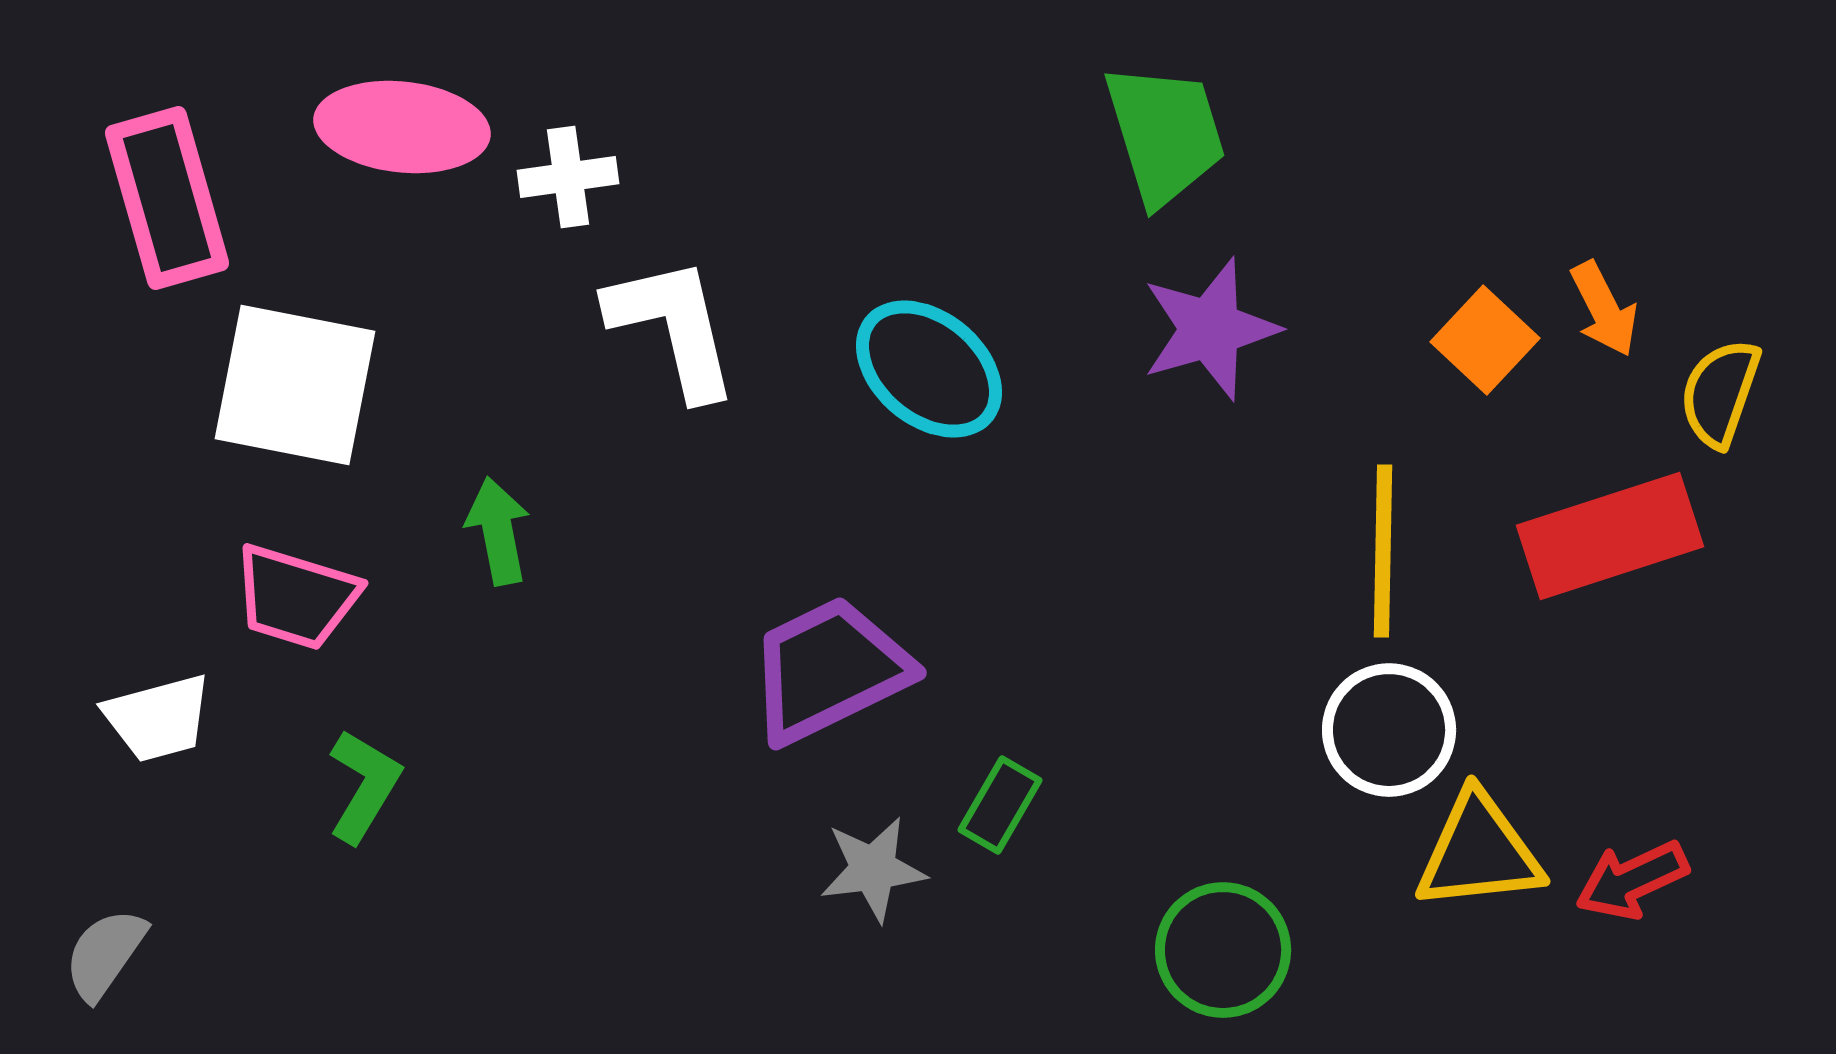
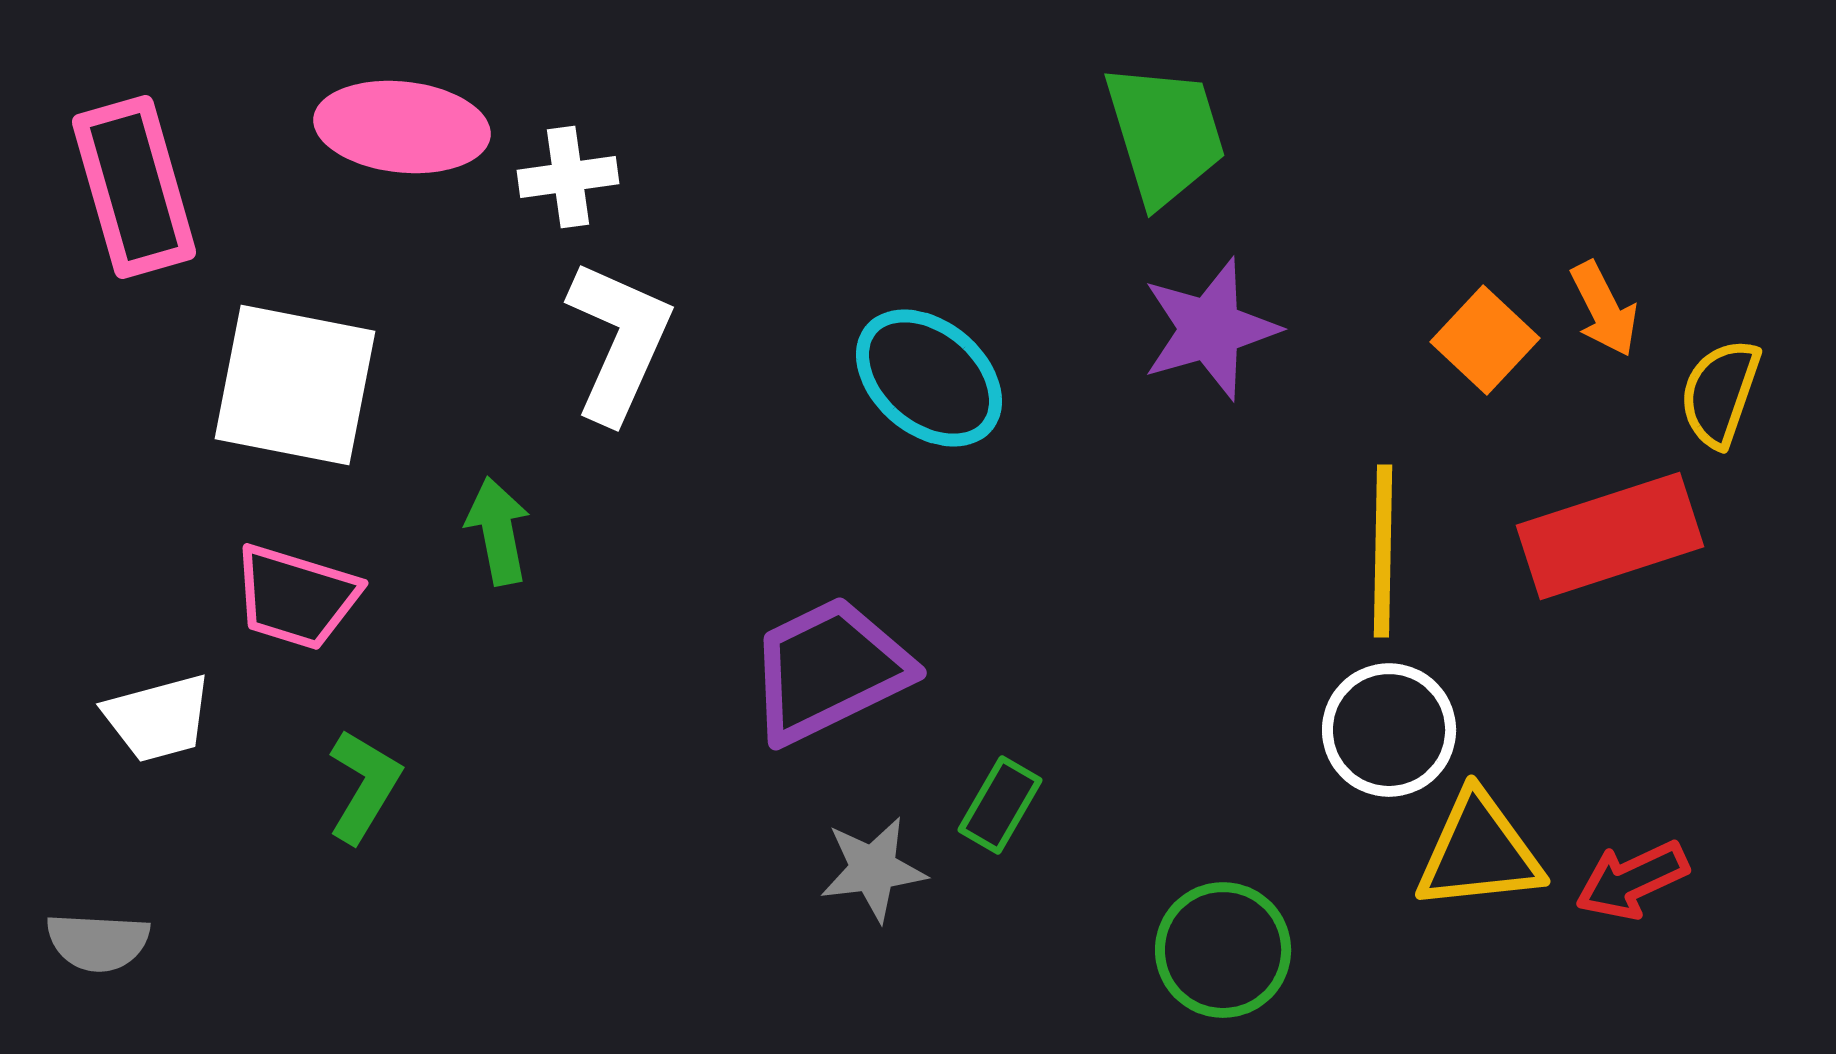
pink rectangle: moved 33 px left, 11 px up
white L-shape: moved 54 px left, 14 px down; rotated 37 degrees clockwise
cyan ellipse: moved 9 px down
gray semicircle: moved 7 px left, 12 px up; rotated 122 degrees counterclockwise
